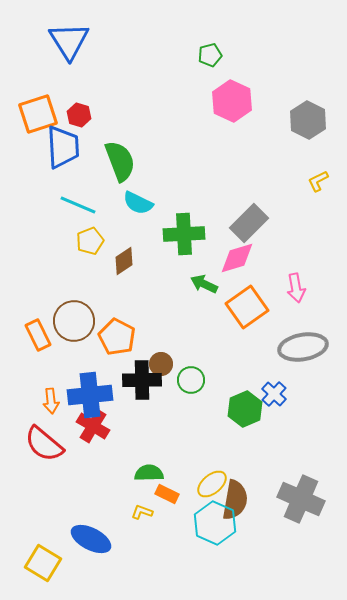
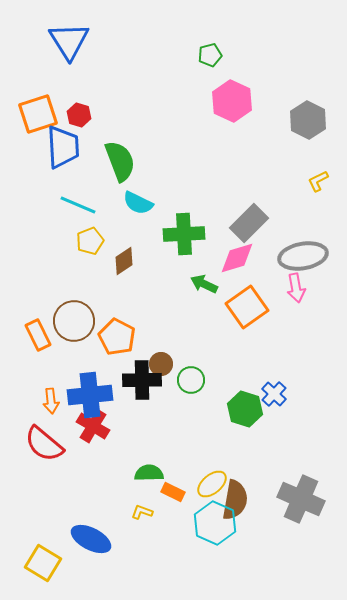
gray ellipse at (303, 347): moved 91 px up
green hexagon at (245, 409): rotated 20 degrees counterclockwise
orange rectangle at (167, 494): moved 6 px right, 2 px up
